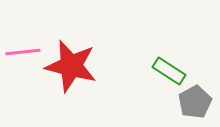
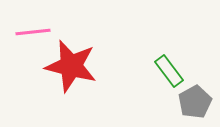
pink line: moved 10 px right, 20 px up
green rectangle: rotated 20 degrees clockwise
